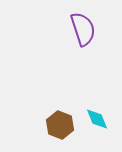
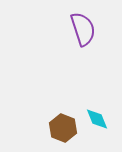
brown hexagon: moved 3 px right, 3 px down
